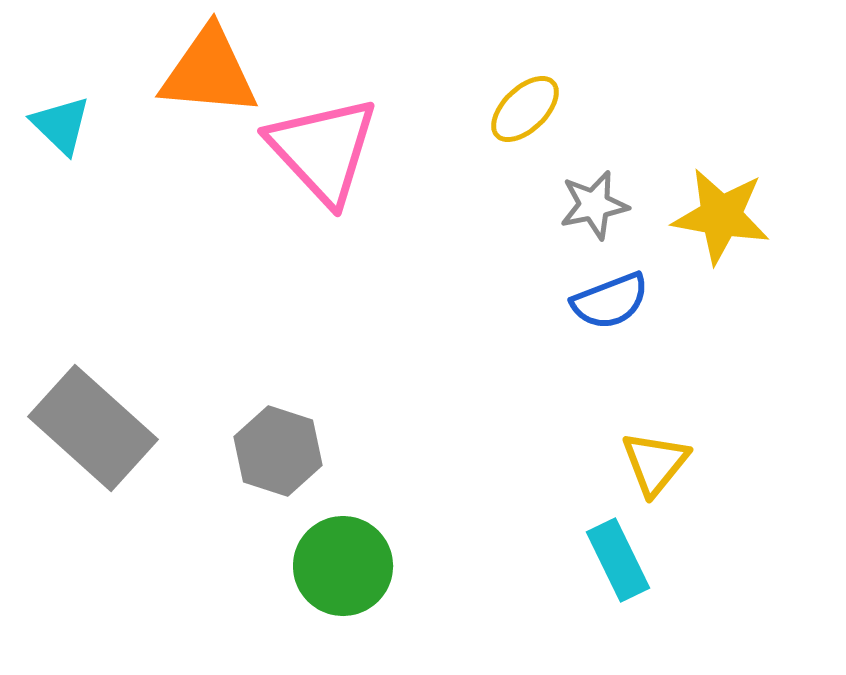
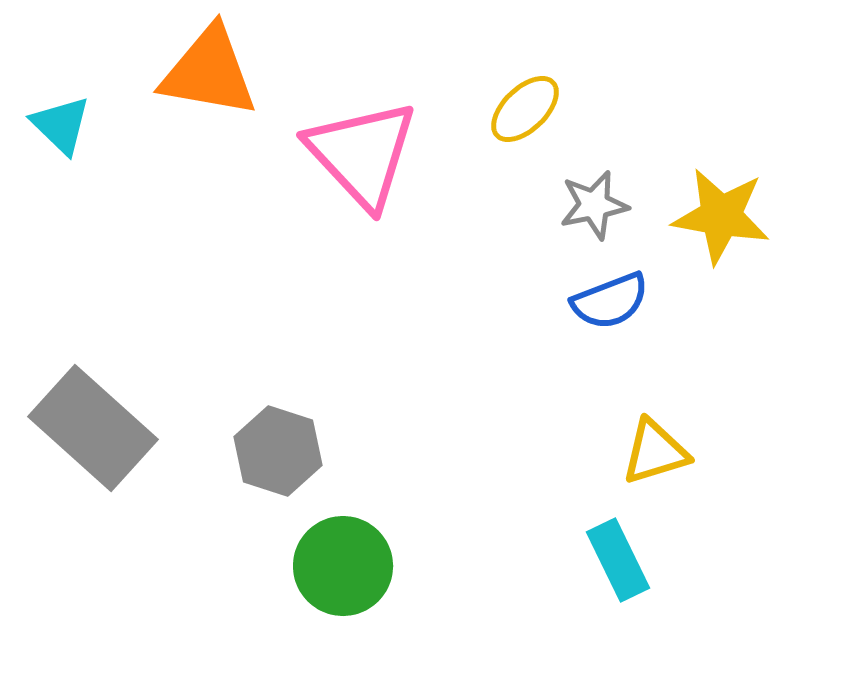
orange triangle: rotated 5 degrees clockwise
pink triangle: moved 39 px right, 4 px down
yellow triangle: moved 11 px up; rotated 34 degrees clockwise
